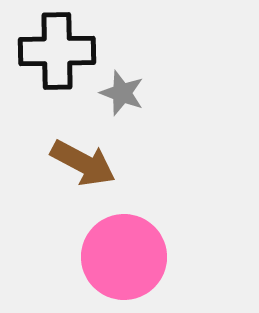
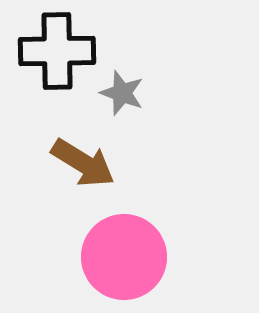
brown arrow: rotated 4 degrees clockwise
